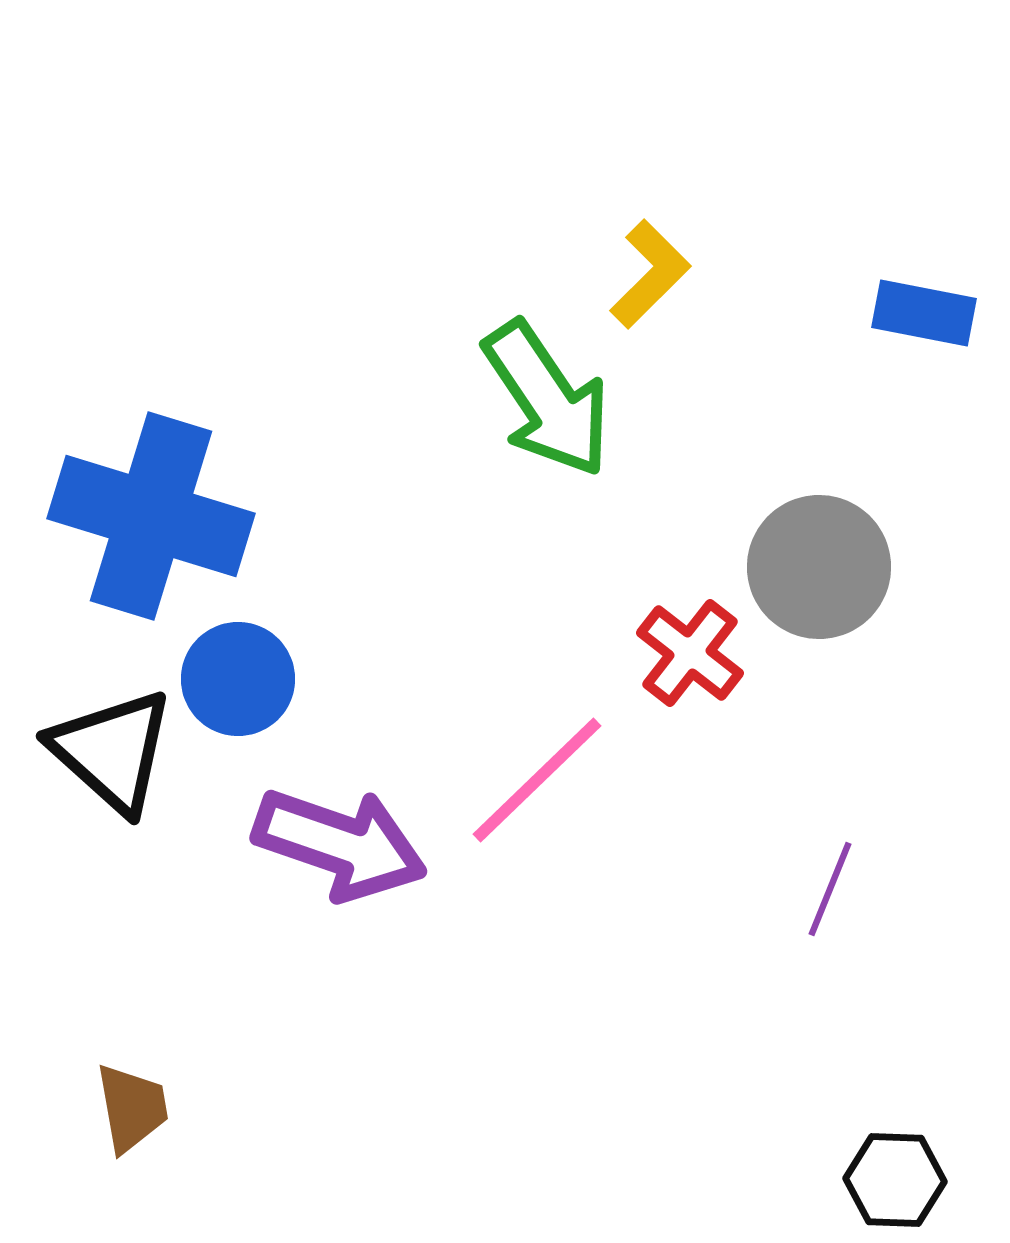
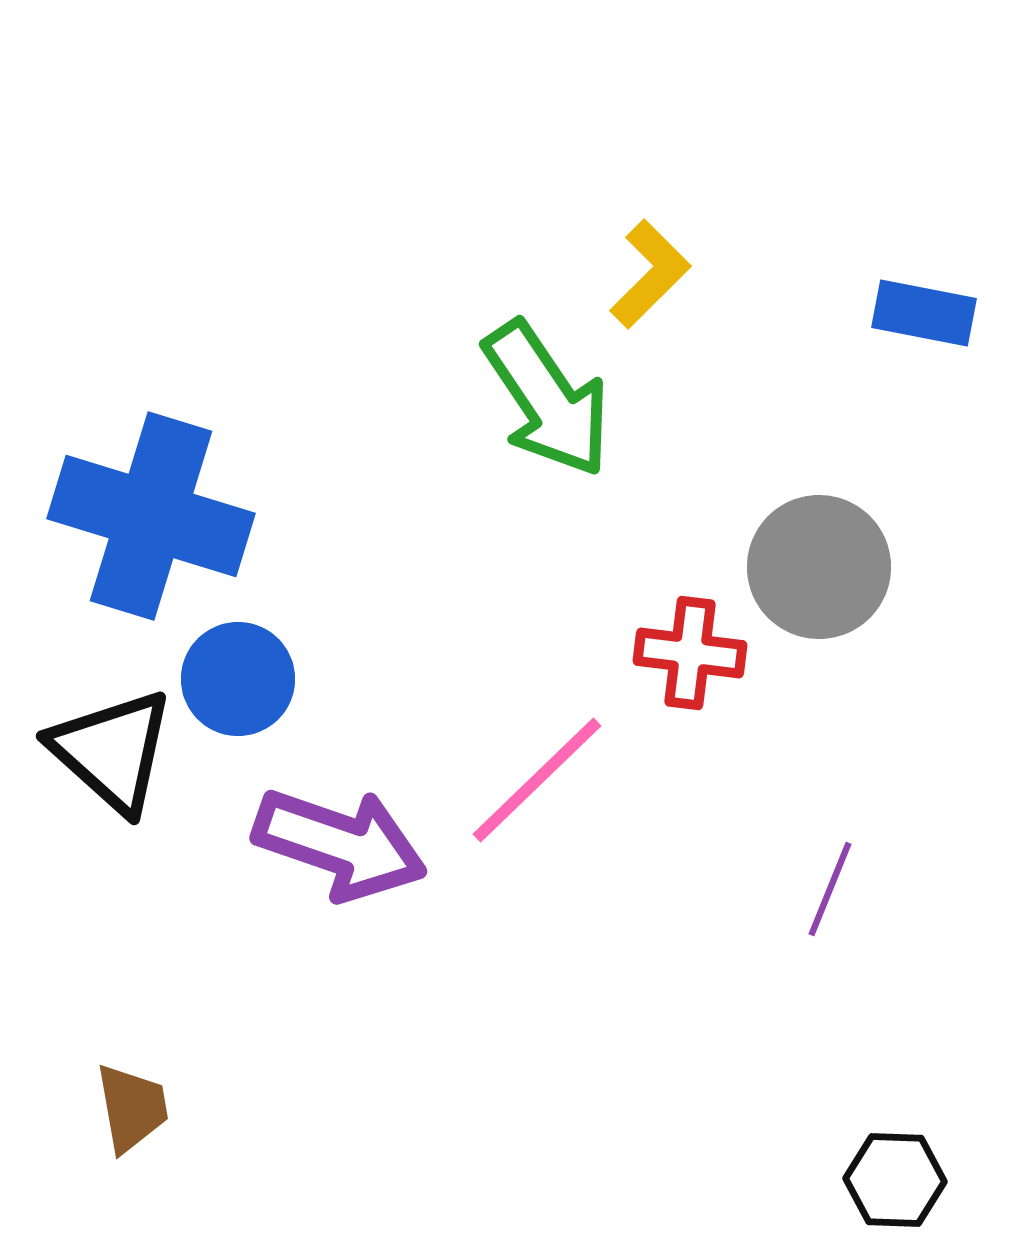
red cross: rotated 31 degrees counterclockwise
